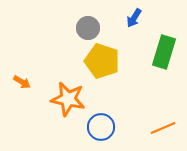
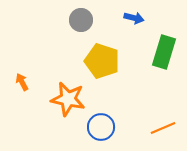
blue arrow: rotated 108 degrees counterclockwise
gray circle: moved 7 px left, 8 px up
orange arrow: rotated 150 degrees counterclockwise
